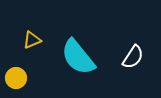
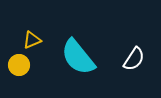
white semicircle: moved 1 px right, 2 px down
yellow circle: moved 3 px right, 13 px up
